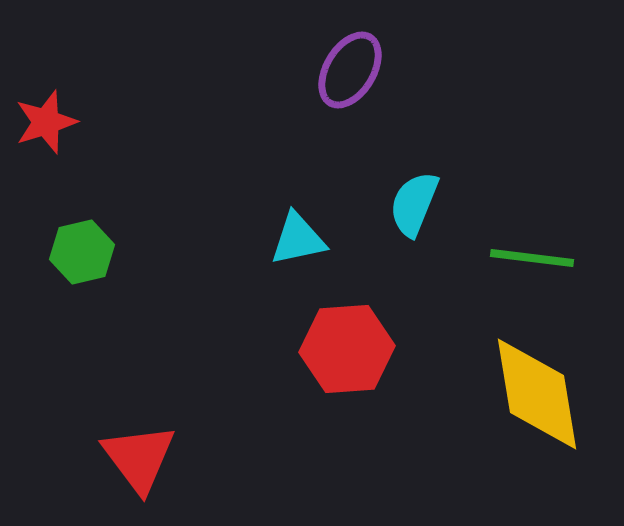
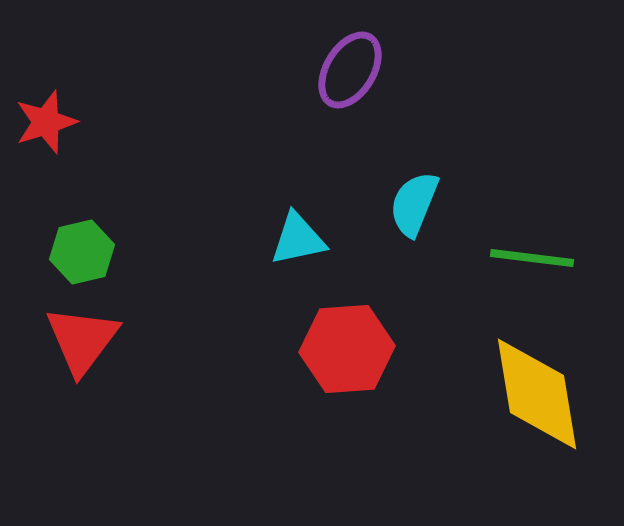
red triangle: moved 57 px left, 118 px up; rotated 14 degrees clockwise
